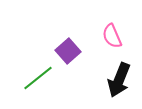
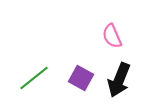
purple square: moved 13 px right, 27 px down; rotated 20 degrees counterclockwise
green line: moved 4 px left
